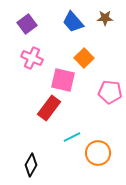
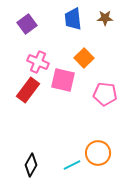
blue trapezoid: moved 3 px up; rotated 35 degrees clockwise
pink cross: moved 6 px right, 4 px down
pink pentagon: moved 5 px left, 2 px down
red rectangle: moved 21 px left, 18 px up
cyan line: moved 28 px down
